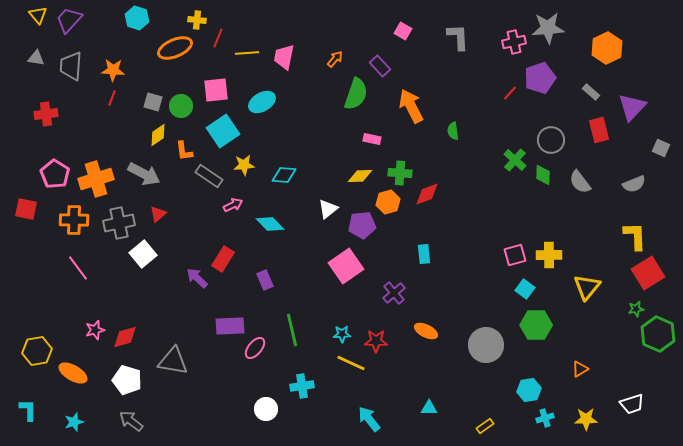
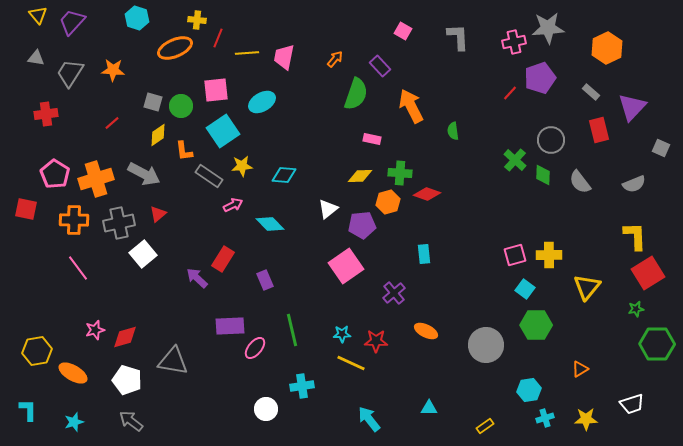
purple trapezoid at (69, 20): moved 3 px right, 2 px down
gray trapezoid at (71, 66): moved 1 px left, 7 px down; rotated 28 degrees clockwise
red line at (112, 98): moved 25 px down; rotated 28 degrees clockwise
yellow star at (244, 165): moved 2 px left, 1 px down
red diamond at (427, 194): rotated 40 degrees clockwise
green hexagon at (658, 334): moved 1 px left, 10 px down; rotated 24 degrees counterclockwise
